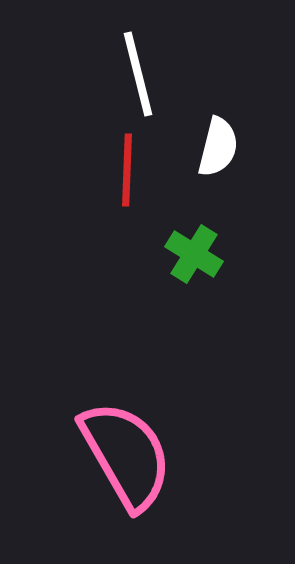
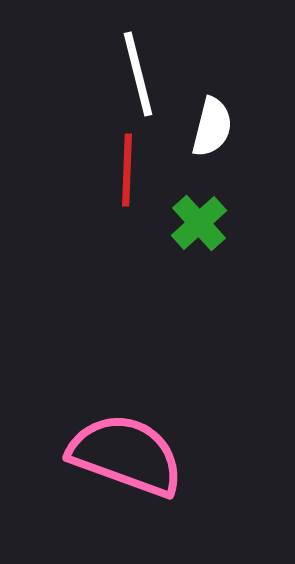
white semicircle: moved 6 px left, 20 px up
green cross: moved 5 px right, 31 px up; rotated 16 degrees clockwise
pink semicircle: rotated 40 degrees counterclockwise
